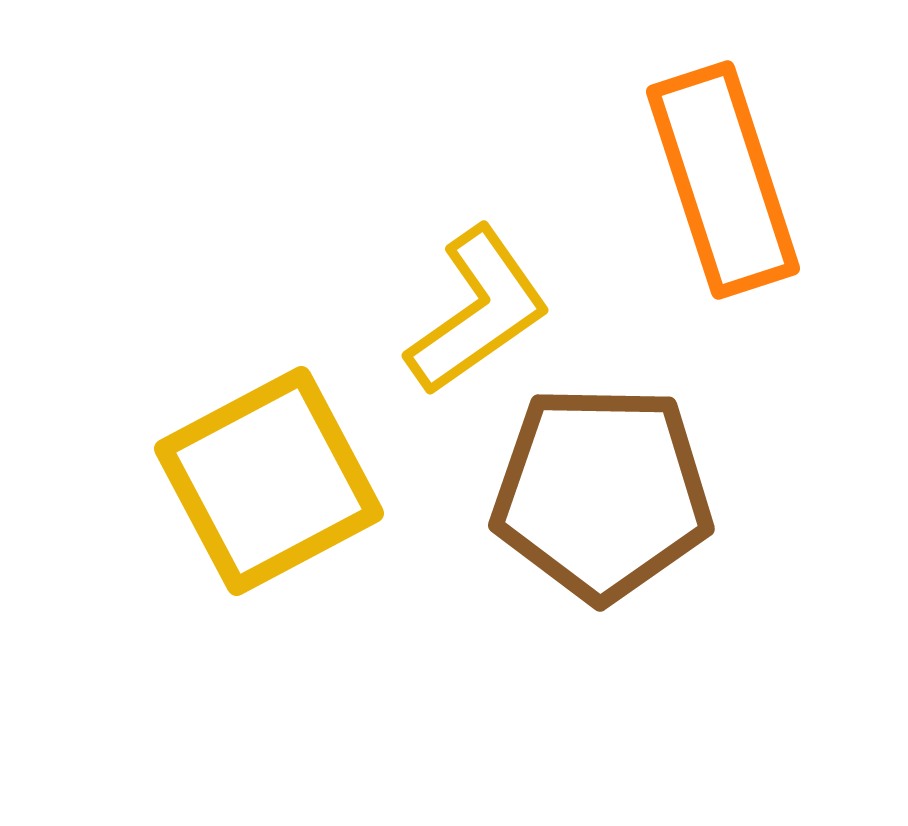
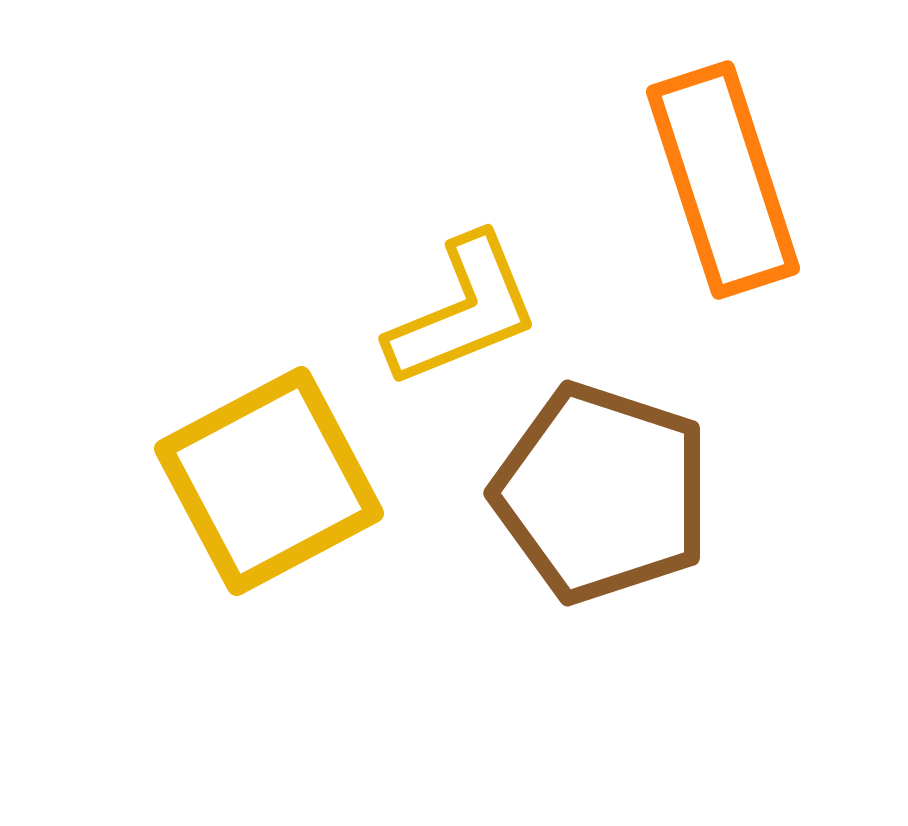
yellow L-shape: moved 15 px left; rotated 13 degrees clockwise
brown pentagon: rotated 17 degrees clockwise
